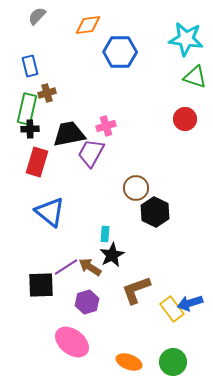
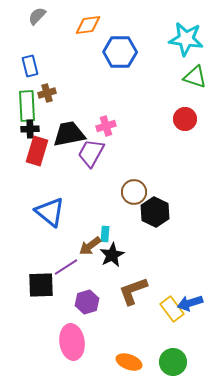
green rectangle: moved 3 px up; rotated 16 degrees counterclockwise
red rectangle: moved 11 px up
brown circle: moved 2 px left, 4 px down
brown arrow: moved 21 px up; rotated 70 degrees counterclockwise
brown L-shape: moved 3 px left, 1 px down
pink ellipse: rotated 44 degrees clockwise
